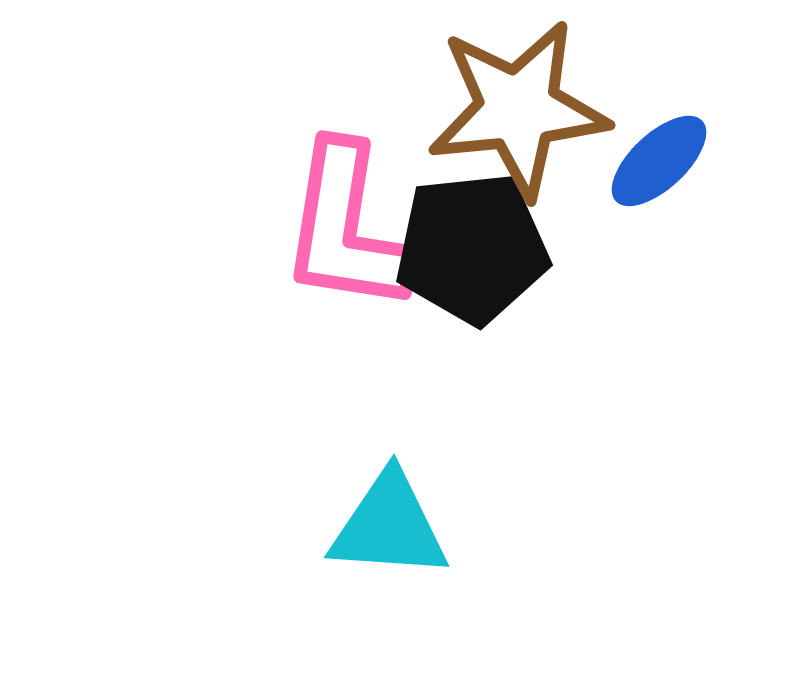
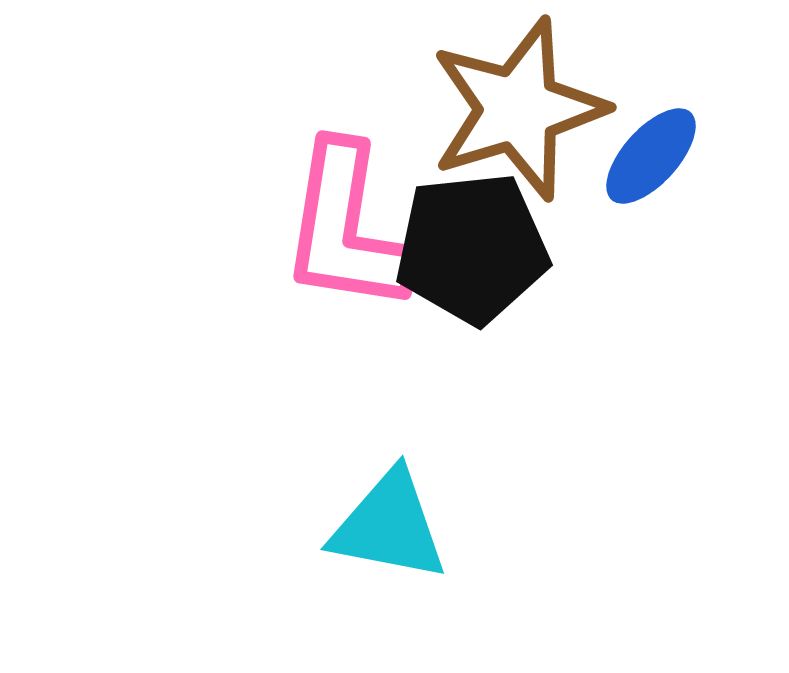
brown star: rotated 11 degrees counterclockwise
blue ellipse: moved 8 px left, 5 px up; rotated 5 degrees counterclockwise
cyan triangle: rotated 7 degrees clockwise
